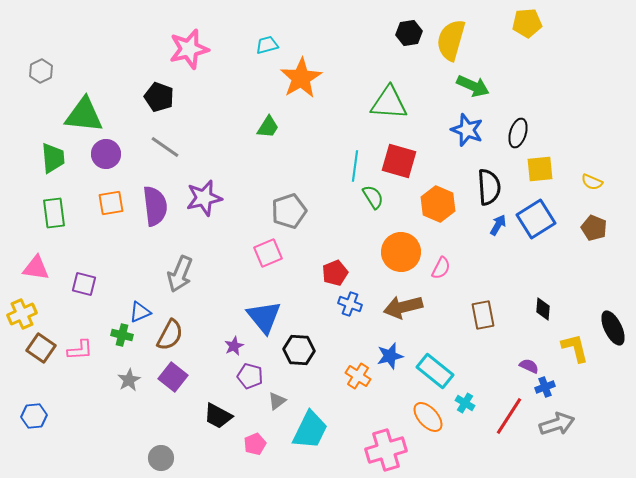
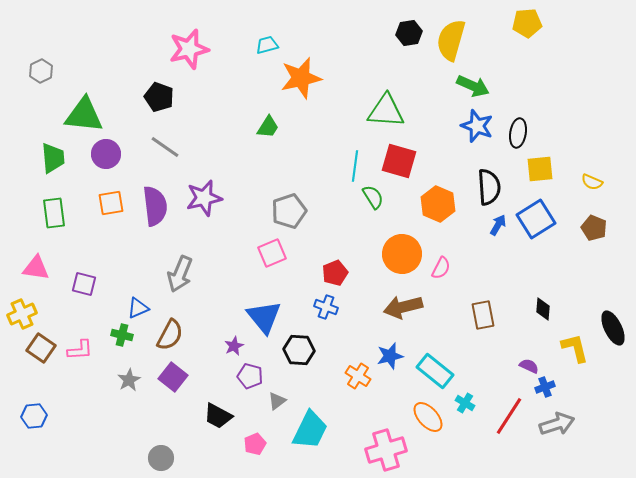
orange star at (301, 78): rotated 18 degrees clockwise
green triangle at (389, 103): moved 3 px left, 8 px down
blue star at (467, 130): moved 10 px right, 4 px up
black ellipse at (518, 133): rotated 8 degrees counterclockwise
orange circle at (401, 252): moved 1 px right, 2 px down
pink square at (268, 253): moved 4 px right
blue cross at (350, 304): moved 24 px left, 3 px down
blue triangle at (140, 312): moved 2 px left, 4 px up
